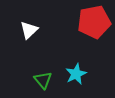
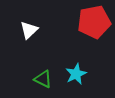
green triangle: moved 1 px up; rotated 24 degrees counterclockwise
